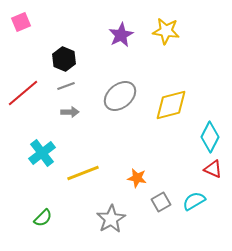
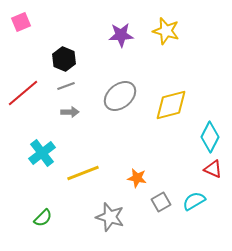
yellow star: rotated 8 degrees clockwise
purple star: rotated 25 degrees clockwise
gray star: moved 1 px left, 2 px up; rotated 24 degrees counterclockwise
